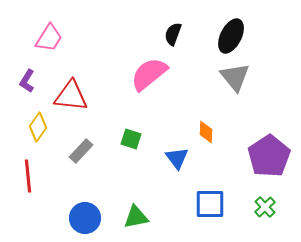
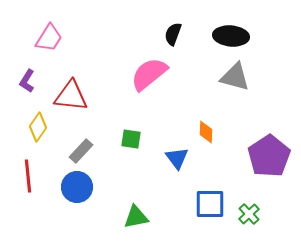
black ellipse: rotated 68 degrees clockwise
gray triangle: rotated 36 degrees counterclockwise
green square: rotated 10 degrees counterclockwise
green cross: moved 16 px left, 7 px down
blue circle: moved 8 px left, 31 px up
